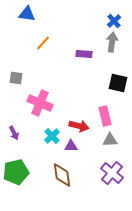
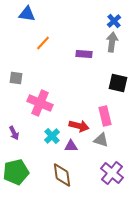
gray triangle: moved 9 px left; rotated 21 degrees clockwise
